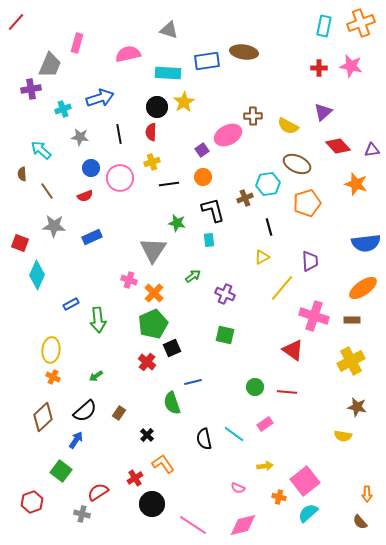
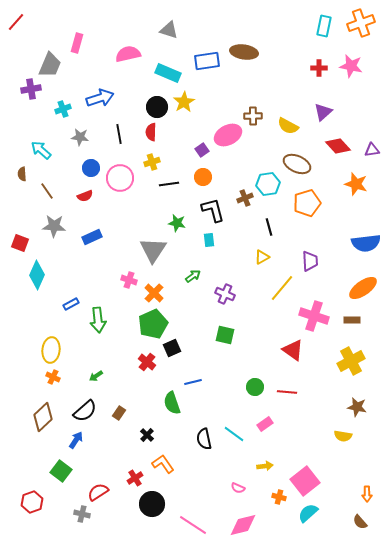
cyan rectangle at (168, 73): rotated 20 degrees clockwise
